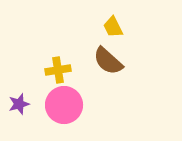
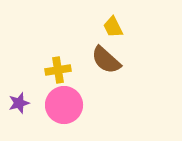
brown semicircle: moved 2 px left, 1 px up
purple star: moved 1 px up
